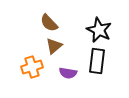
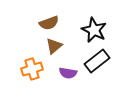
brown semicircle: rotated 66 degrees counterclockwise
black star: moved 5 px left
black rectangle: rotated 45 degrees clockwise
orange cross: moved 2 px down
